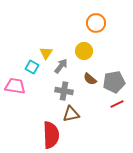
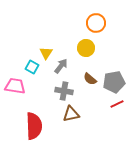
yellow circle: moved 2 px right, 3 px up
red semicircle: moved 17 px left, 9 px up
